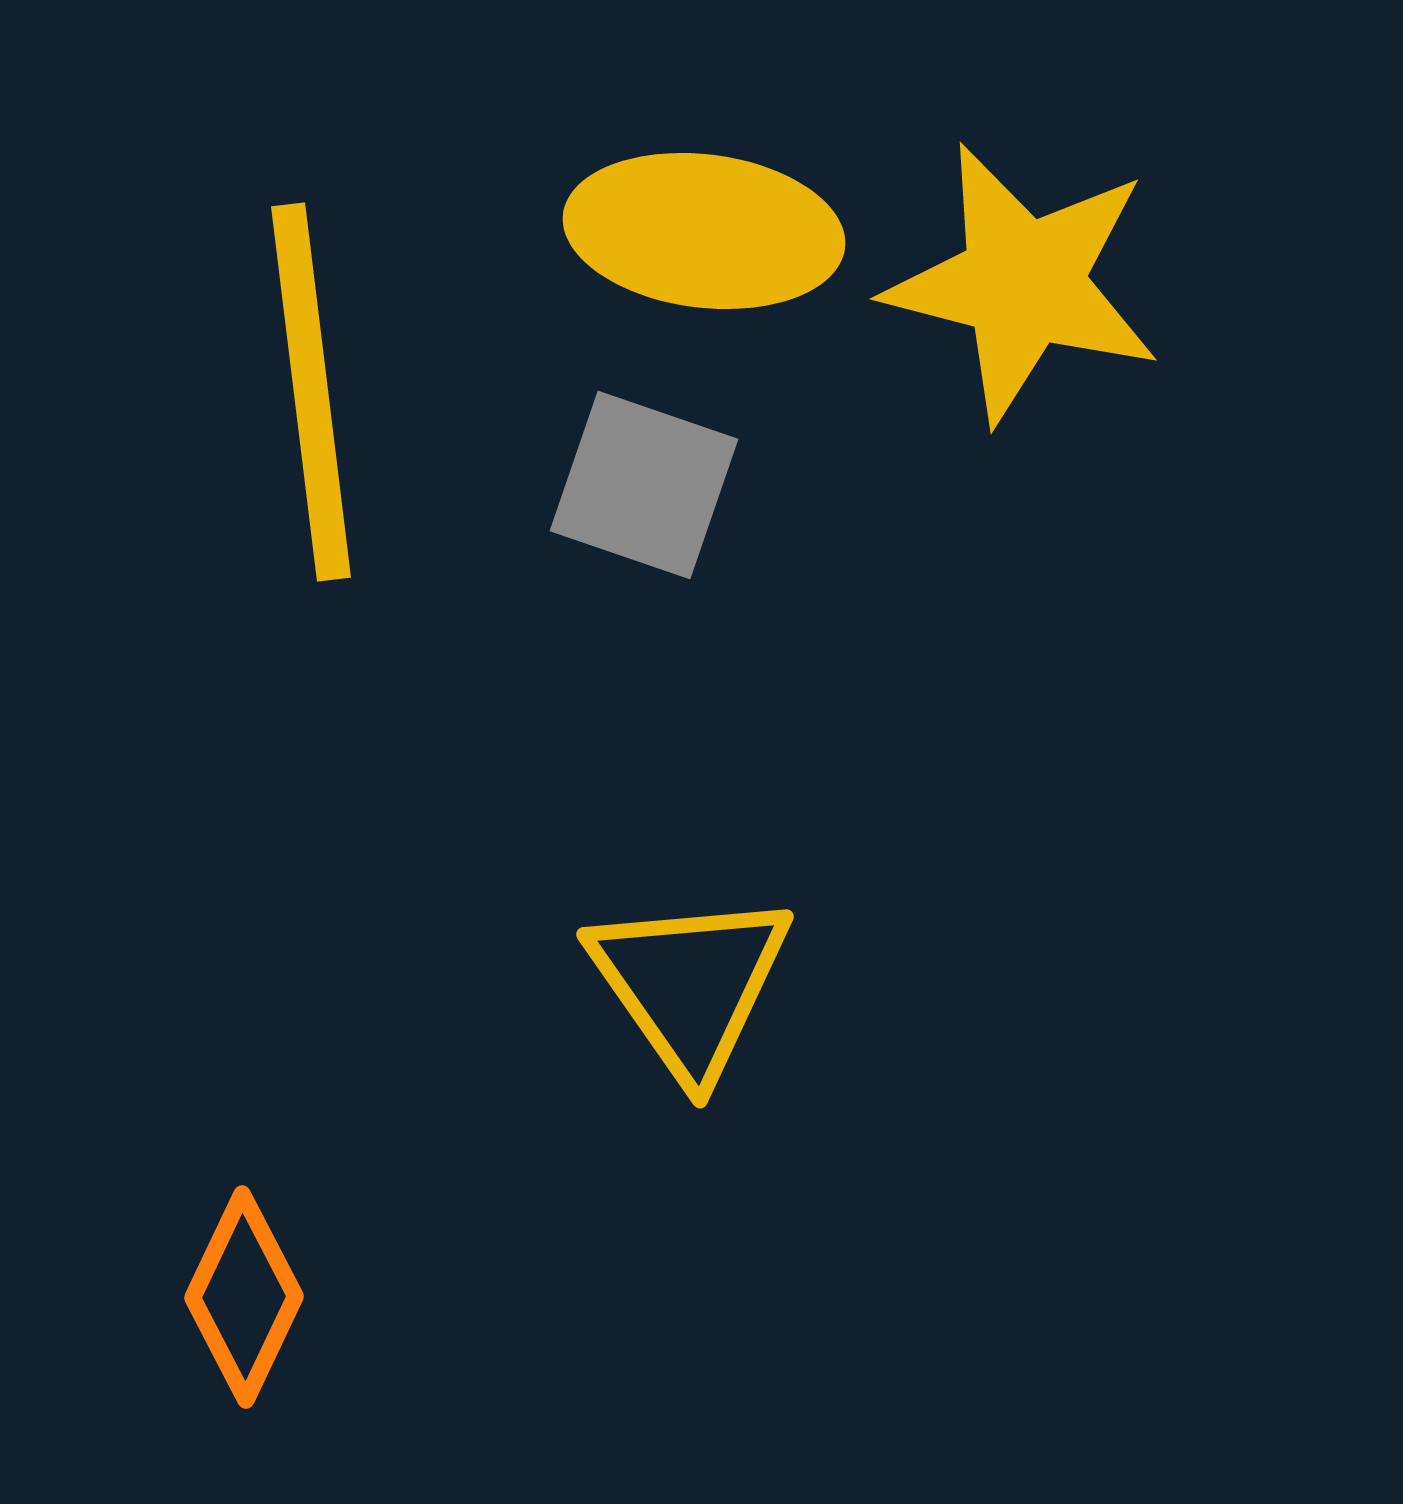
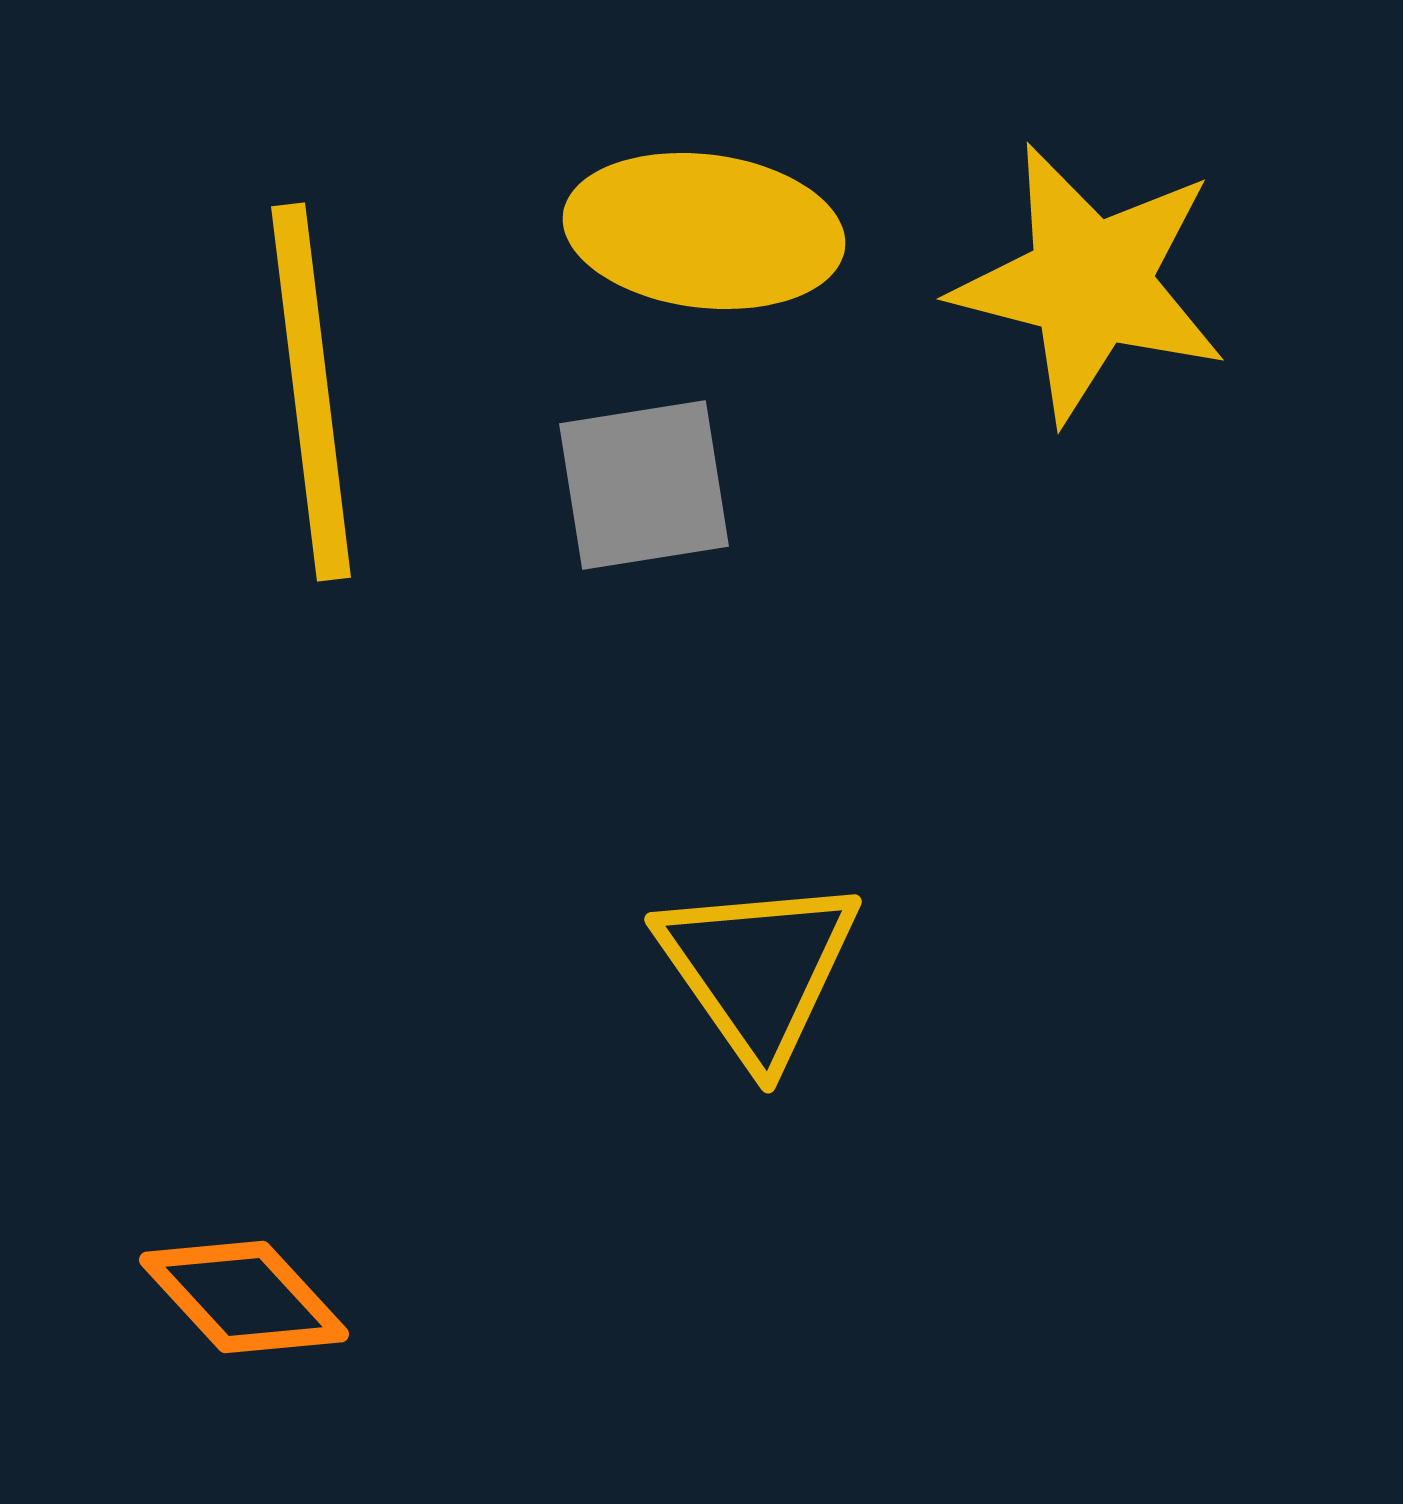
yellow star: moved 67 px right
gray square: rotated 28 degrees counterclockwise
yellow triangle: moved 68 px right, 15 px up
orange diamond: rotated 68 degrees counterclockwise
